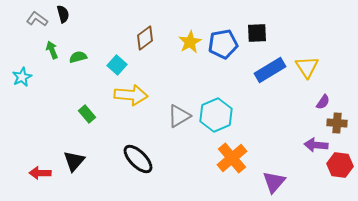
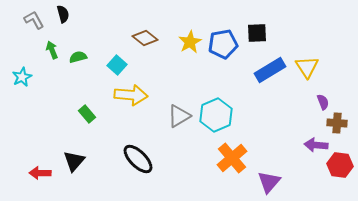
gray L-shape: moved 3 px left, 1 px down; rotated 25 degrees clockwise
brown diamond: rotated 75 degrees clockwise
purple semicircle: rotated 56 degrees counterclockwise
purple triangle: moved 5 px left
